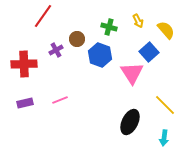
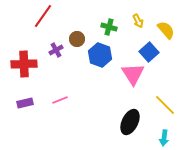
pink triangle: moved 1 px right, 1 px down
